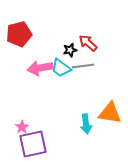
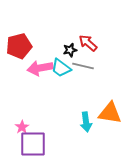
red pentagon: moved 12 px down
gray line: rotated 20 degrees clockwise
cyan arrow: moved 2 px up
purple square: rotated 12 degrees clockwise
